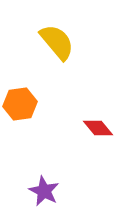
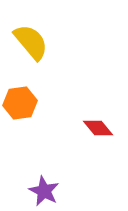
yellow semicircle: moved 26 px left
orange hexagon: moved 1 px up
